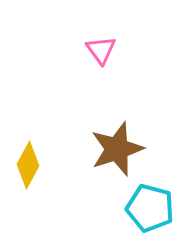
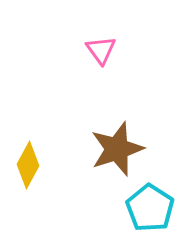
cyan pentagon: rotated 18 degrees clockwise
